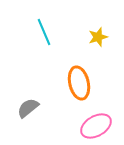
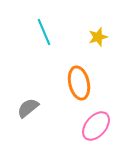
pink ellipse: rotated 20 degrees counterclockwise
